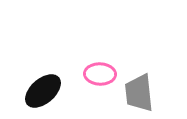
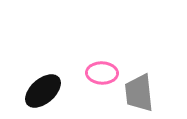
pink ellipse: moved 2 px right, 1 px up
